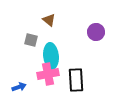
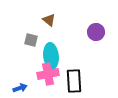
black rectangle: moved 2 px left, 1 px down
blue arrow: moved 1 px right, 1 px down
